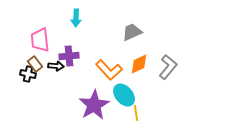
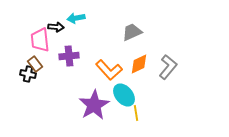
cyan arrow: rotated 78 degrees clockwise
black arrow: moved 39 px up
